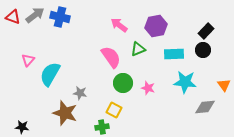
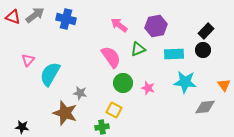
blue cross: moved 6 px right, 2 px down
